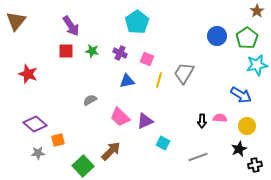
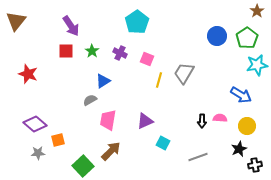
green star: rotated 24 degrees clockwise
blue triangle: moved 24 px left; rotated 21 degrees counterclockwise
pink trapezoid: moved 12 px left, 3 px down; rotated 55 degrees clockwise
